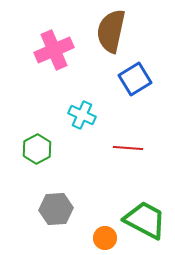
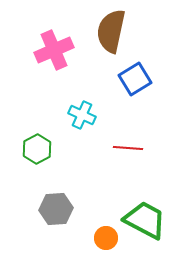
orange circle: moved 1 px right
